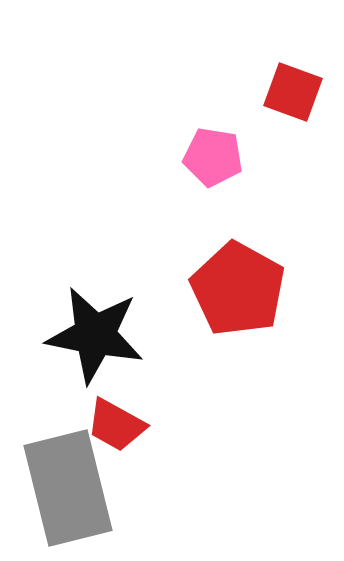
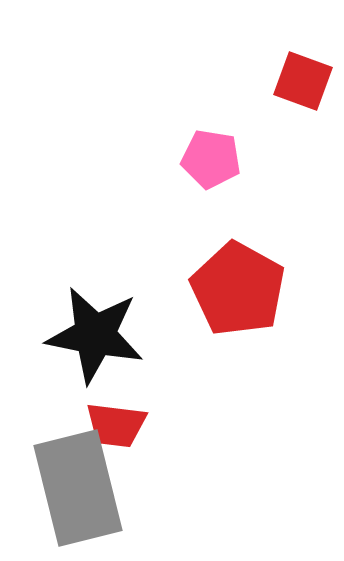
red square: moved 10 px right, 11 px up
pink pentagon: moved 2 px left, 2 px down
red trapezoid: rotated 22 degrees counterclockwise
gray rectangle: moved 10 px right
